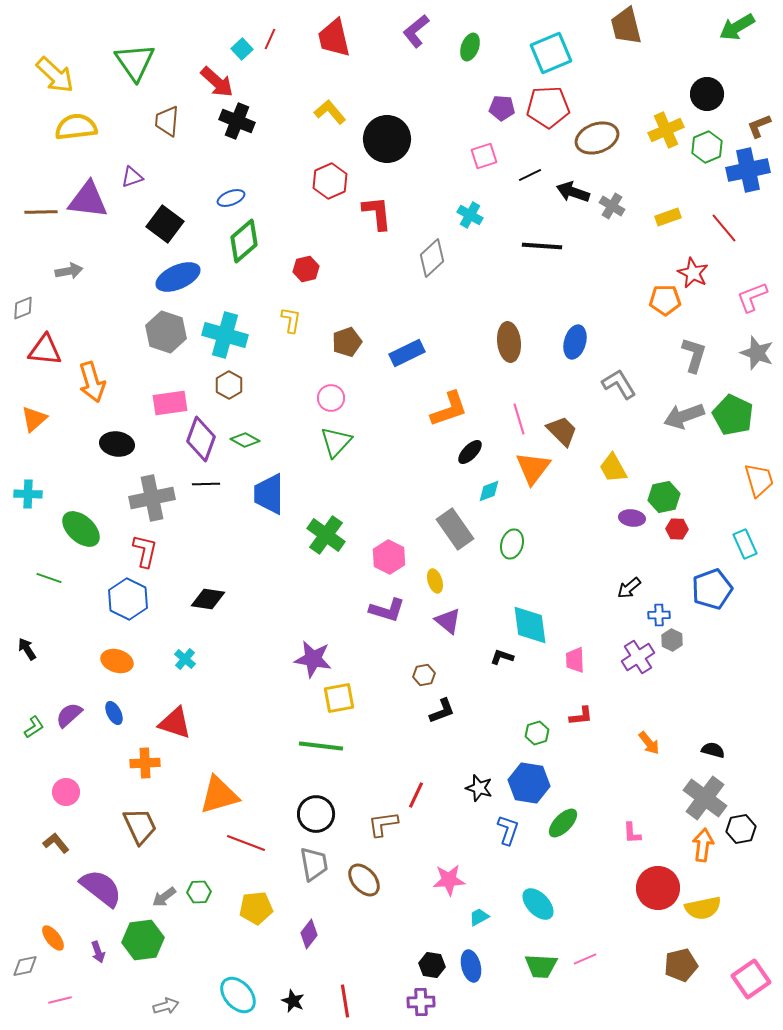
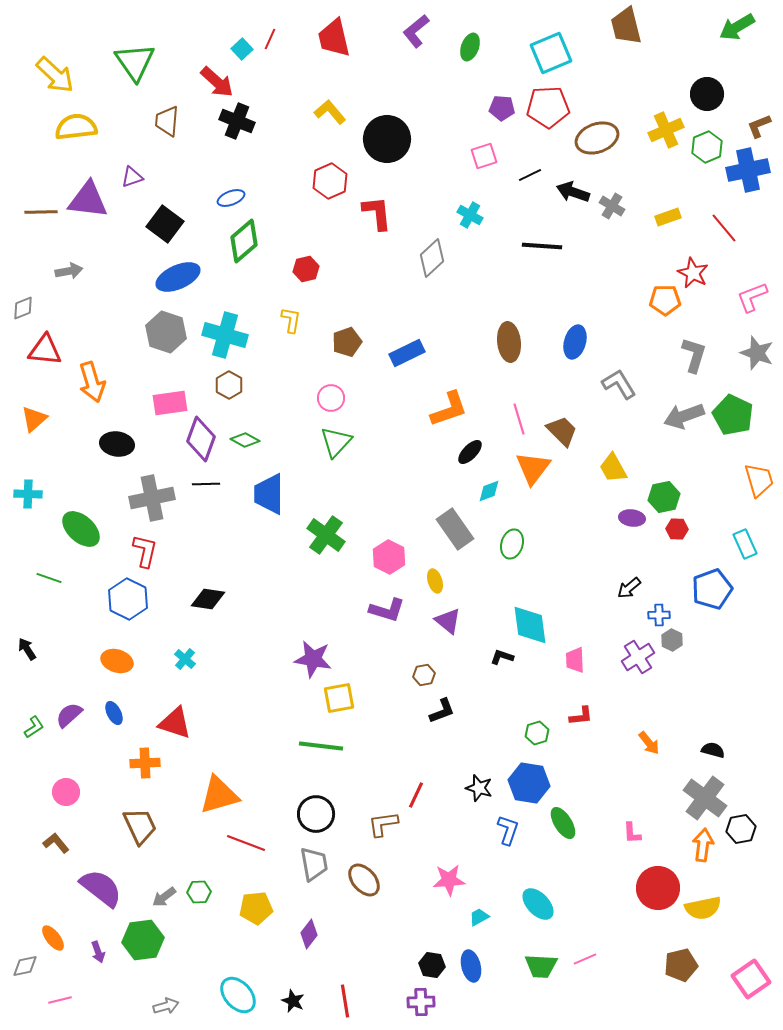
green ellipse at (563, 823): rotated 76 degrees counterclockwise
